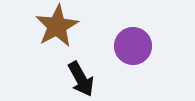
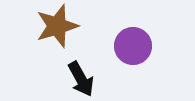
brown star: rotated 12 degrees clockwise
